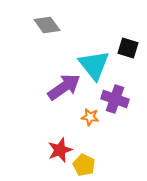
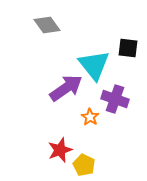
black square: rotated 10 degrees counterclockwise
purple arrow: moved 2 px right, 1 px down
orange star: rotated 24 degrees clockwise
